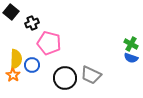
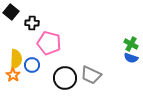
black cross: rotated 24 degrees clockwise
